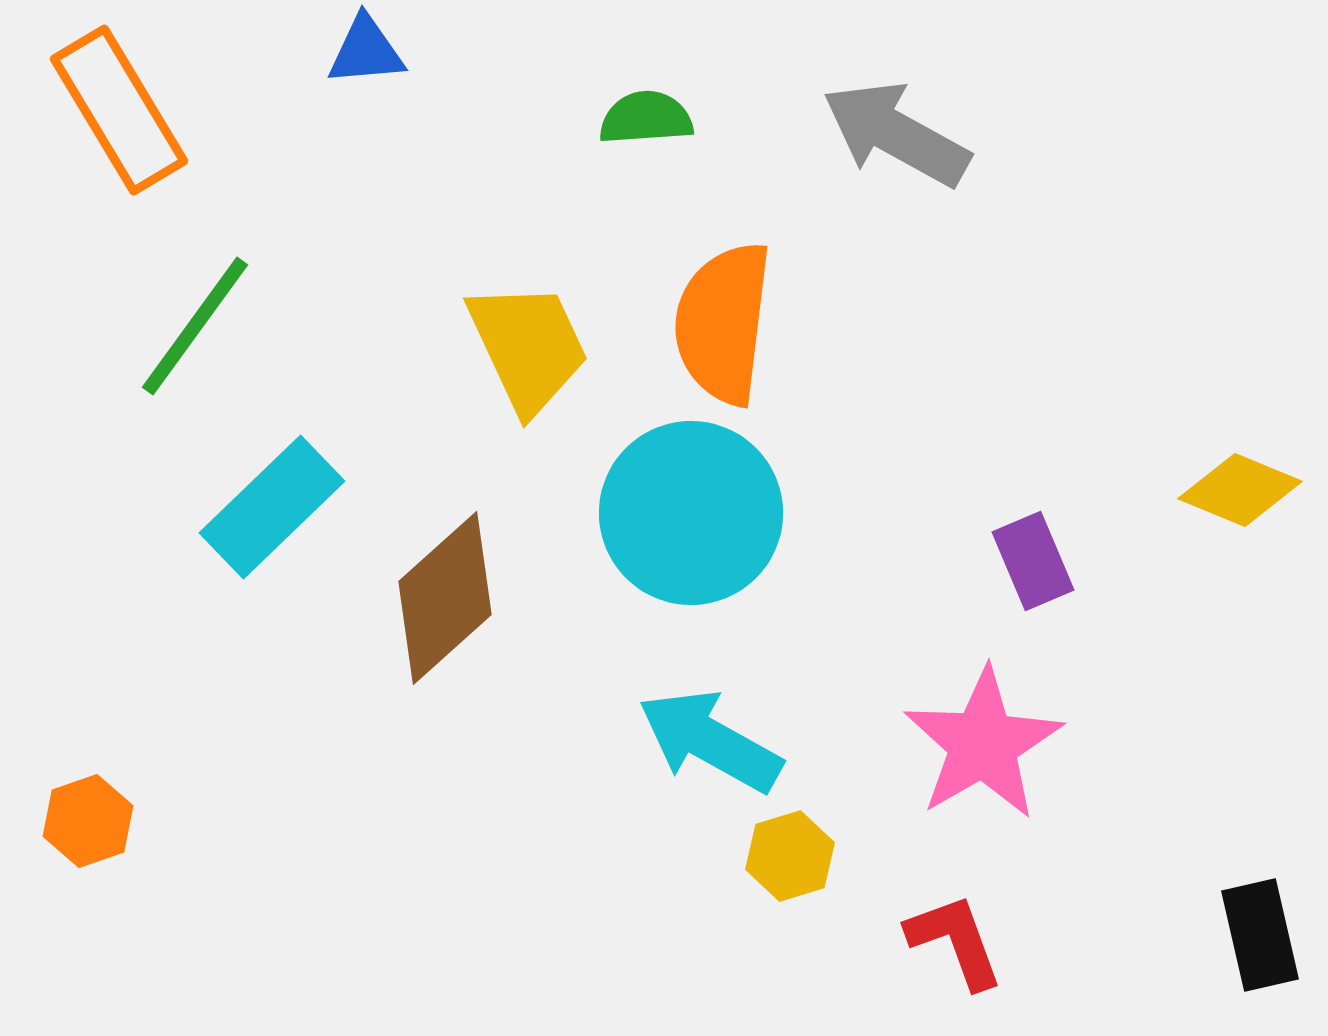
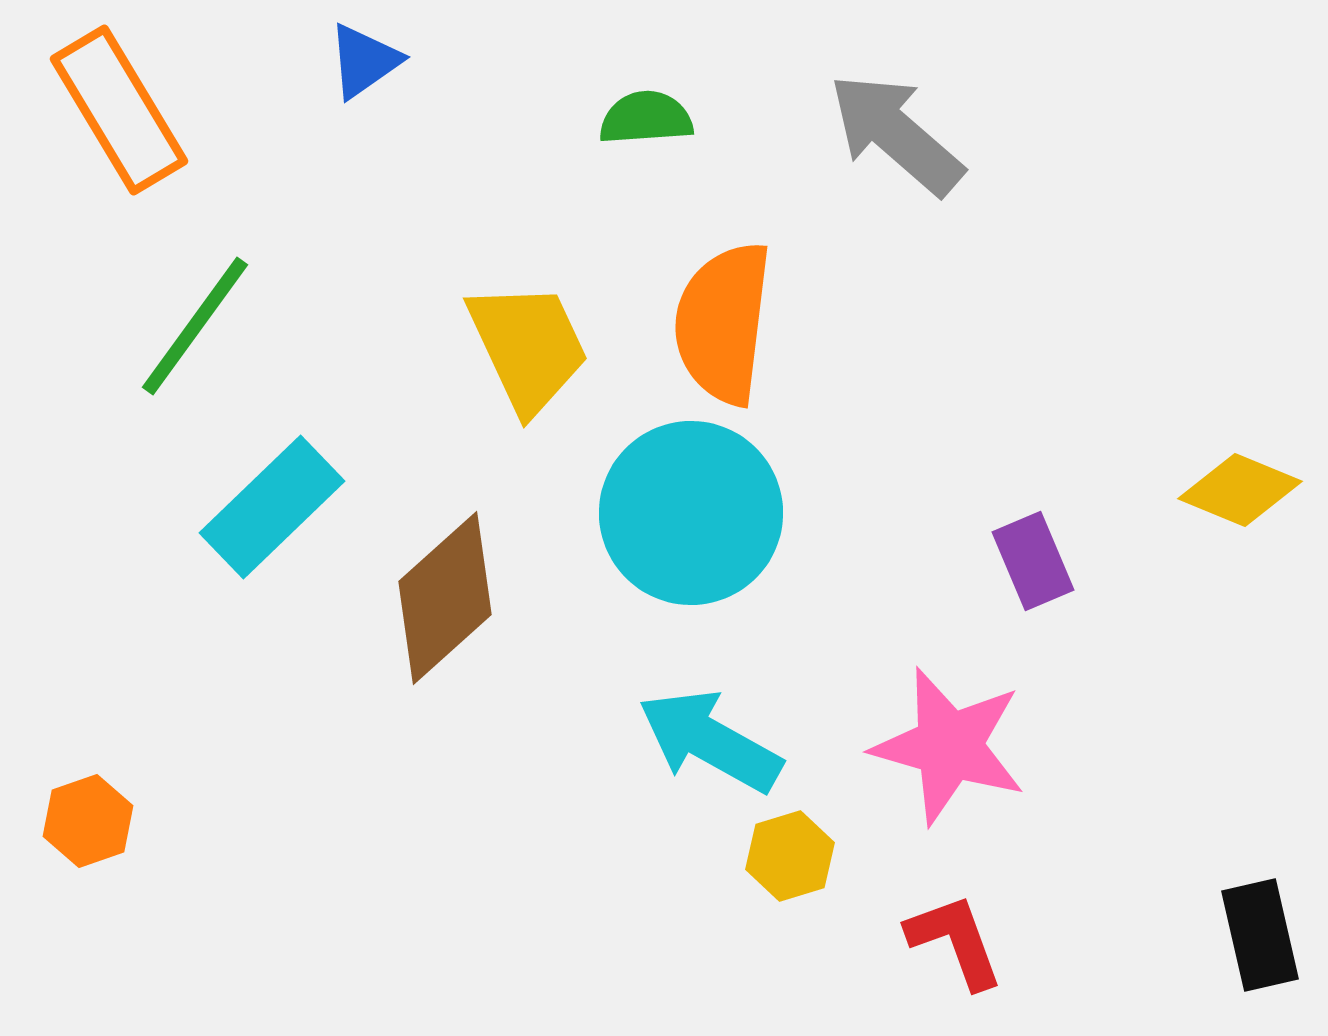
blue triangle: moved 2 px left, 10 px down; rotated 30 degrees counterclockwise
gray arrow: rotated 12 degrees clockwise
pink star: moved 34 px left, 2 px down; rotated 26 degrees counterclockwise
